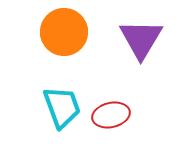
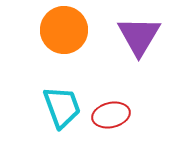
orange circle: moved 2 px up
purple triangle: moved 2 px left, 3 px up
